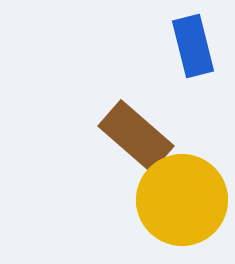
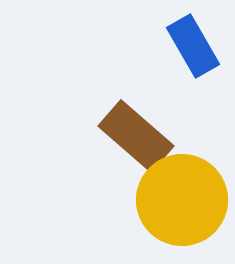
blue rectangle: rotated 16 degrees counterclockwise
